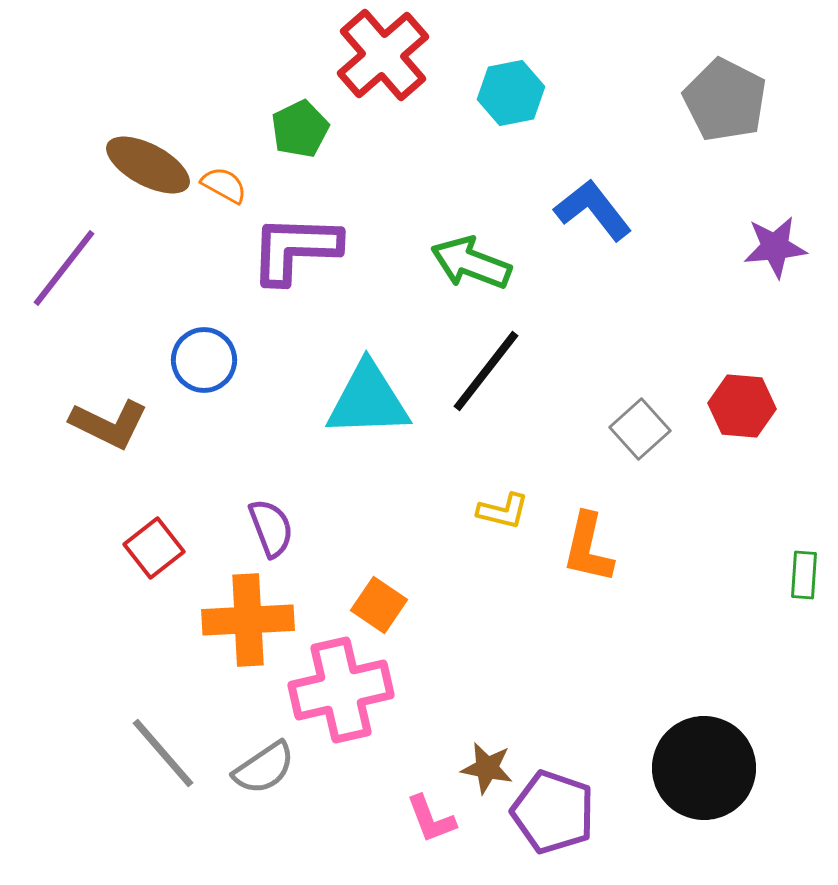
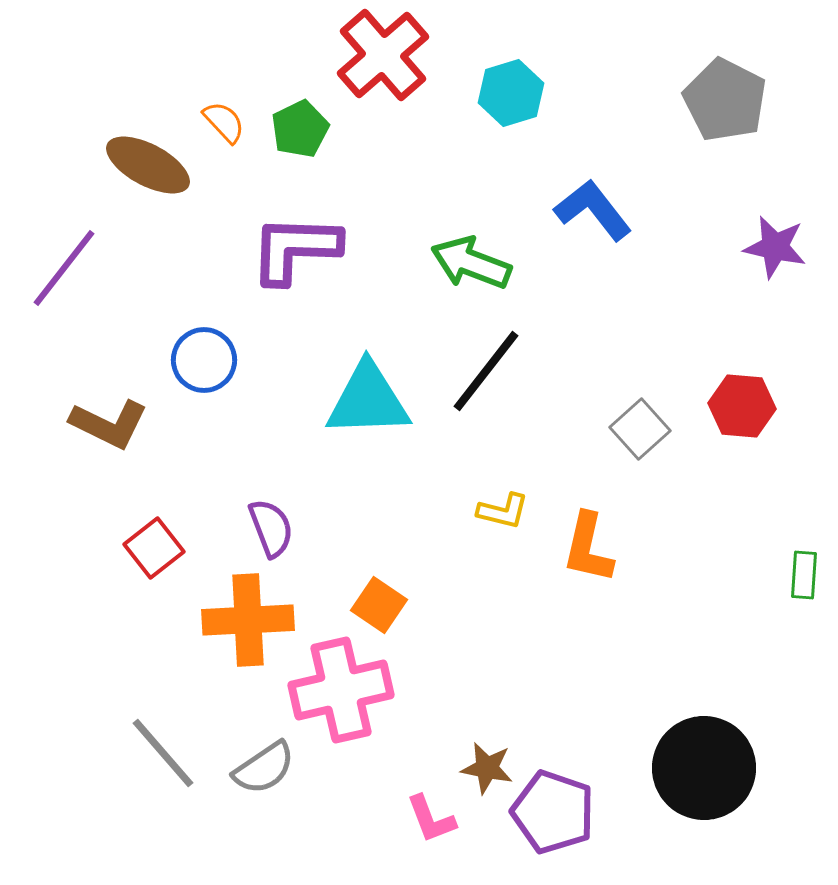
cyan hexagon: rotated 6 degrees counterclockwise
orange semicircle: moved 63 px up; rotated 18 degrees clockwise
purple star: rotated 18 degrees clockwise
